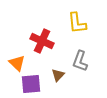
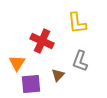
orange triangle: rotated 18 degrees clockwise
